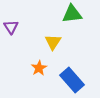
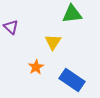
purple triangle: rotated 14 degrees counterclockwise
orange star: moved 3 px left, 1 px up
blue rectangle: rotated 15 degrees counterclockwise
